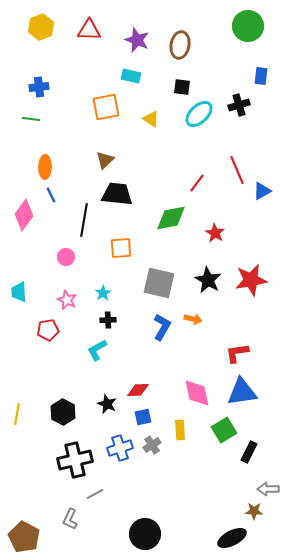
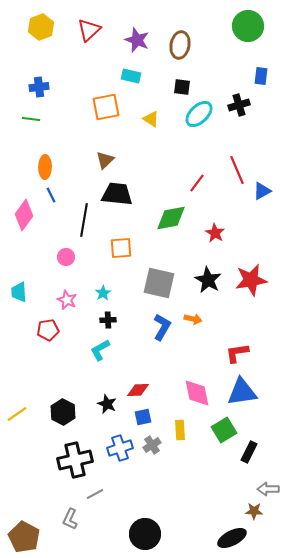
red triangle at (89, 30): rotated 45 degrees counterclockwise
cyan L-shape at (97, 350): moved 3 px right
yellow line at (17, 414): rotated 45 degrees clockwise
